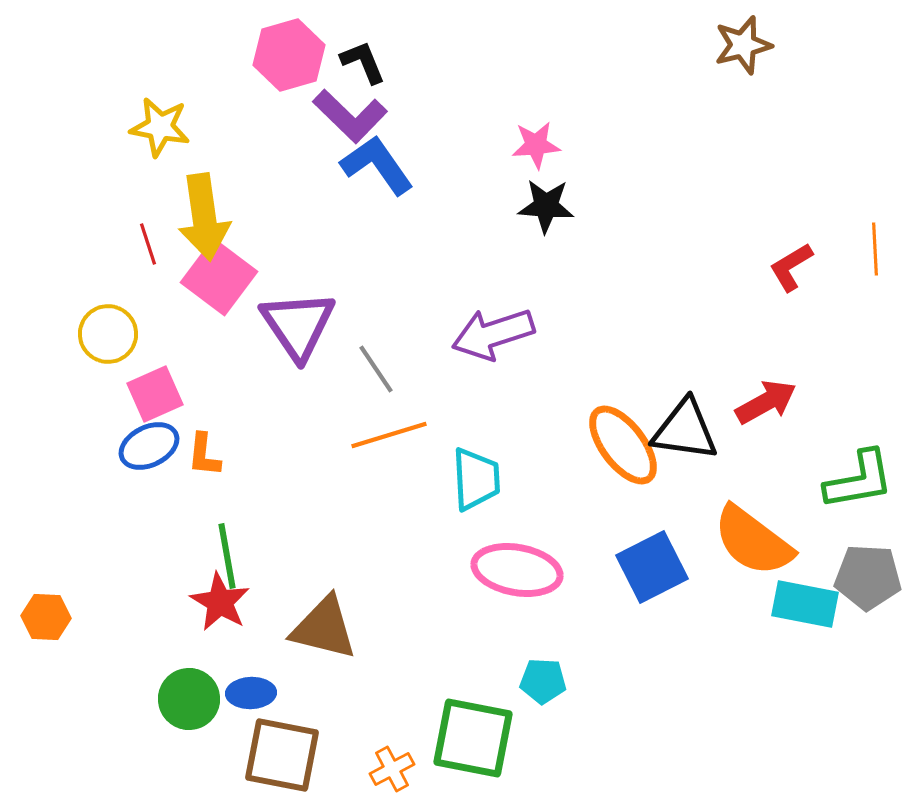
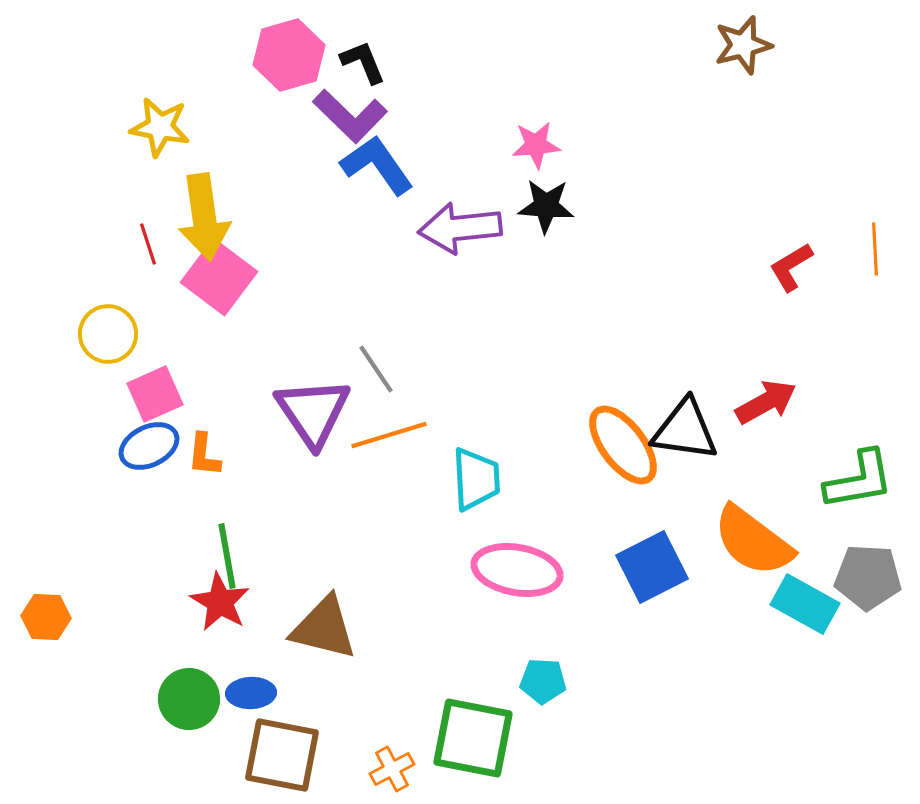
purple triangle at (298, 325): moved 15 px right, 87 px down
purple arrow at (493, 334): moved 33 px left, 106 px up; rotated 12 degrees clockwise
cyan rectangle at (805, 604): rotated 18 degrees clockwise
